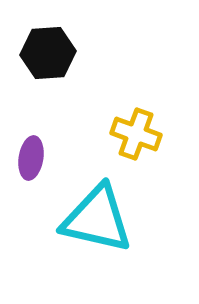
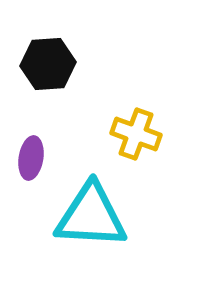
black hexagon: moved 11 px down
cyan triangle: moved 6 px left, 3 px up; rotated 10 degrees counterclockwise
